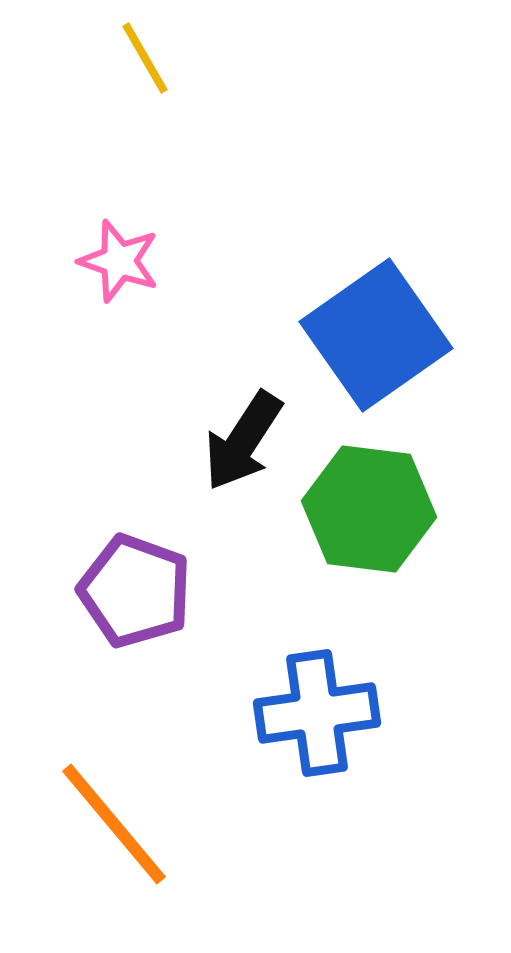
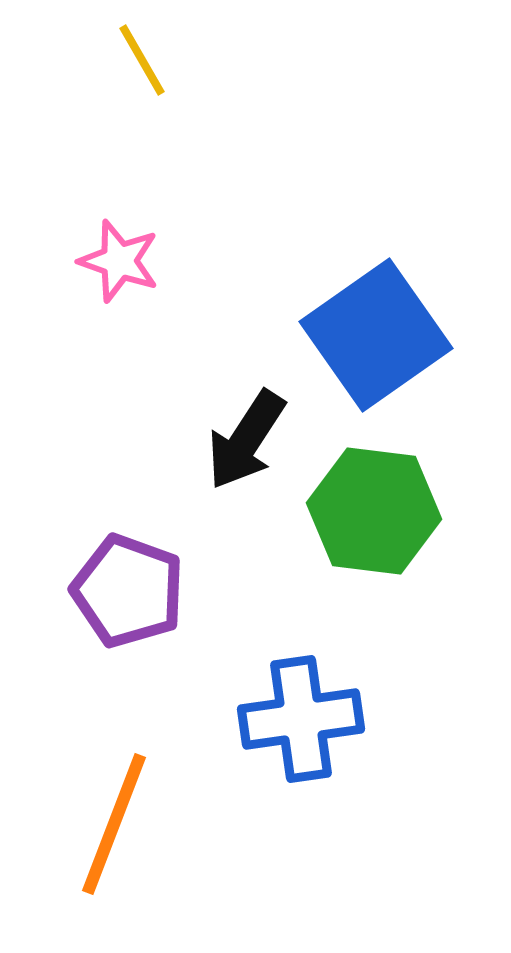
yellow line: moved 3 px left, 2 px down
black arrow: moved 3 px right, 1 px up
green hexagon: moved 5 px right, 2 px down
purple pentagon: moved 7 px left
blue cross: moved 16 px left, 6 px down
orange line: rotated 61 degrees clockwise
